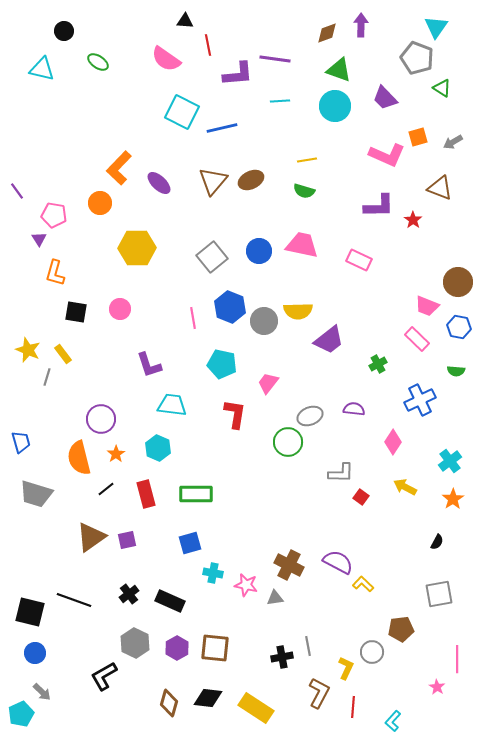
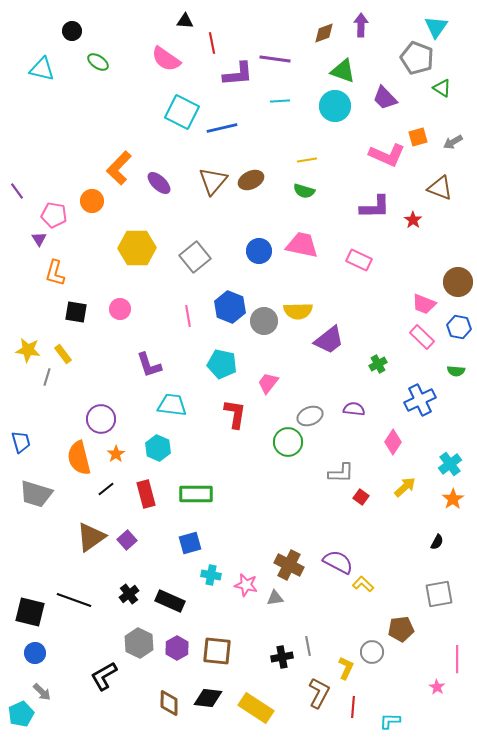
black circle at (64, 31): moved 8 px right
brown diamond at (327, 33): moved 3 px left
red line at (208, 45): moved 4 px right, 2 px up
green triangle at (339, 70): moved 4 px right, 1 px down
orange circle at (100, 203): moved 8 px left, 2 px up
purple L-shape at (379, 206): moved 4 px left, 1 px down
gray square at (212, 257): moved 17 px left
pink trapezoid at (427, 306): moved 3 px left, 2 px up
pink line at (193, 318): moved 5 px left, 2 px up
pink rectangle at (417, 339): moved 5 px right, 2 px up
yellow star at (28, 350): rotated 15 degrees counterclockwise
cyan cross at (450, 461): moved 3 px down
yellow arrow at (405, 487): rotated 110 degrees clockwise
purple square at (127, 540): rotated 30 degrees counterclockwise
cyan cross at (213, 573): moved 2 px left, 2 px down
gray hexagon at (135, 643): moved 4 px right
brown square at (215, 648): moved 2 px right, 3 px down
brown diamond at (169, 703): rotated 16 degrees counterclockwise
cyan L-shape at (393, 721): moved 3 px left; rotated 50 degrees clockwise
